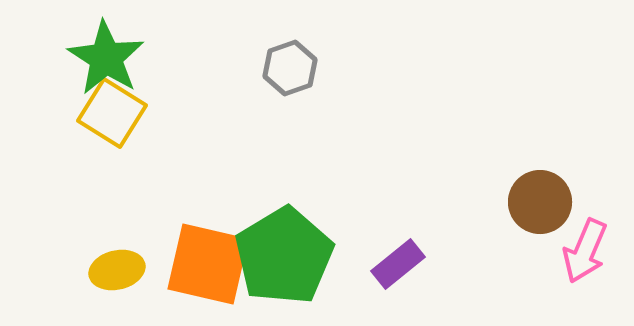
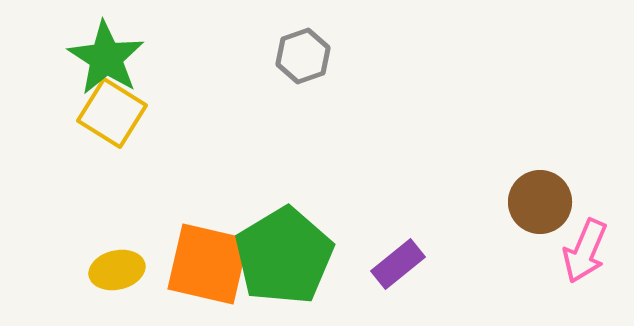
gray hexagon: moved 13 px right, 12 px up
